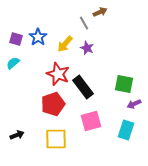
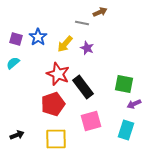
gray line: moved 2 px left; rotated 48 degrees counterclockwise
